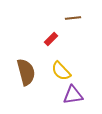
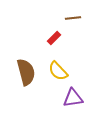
red rectangle: moved 3 px right, 1 px up
yellow semicircle: moved 3 px left
purple triangle: moved 3 px down
